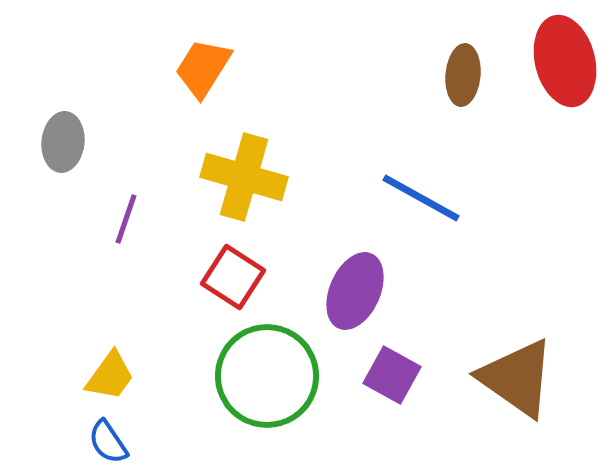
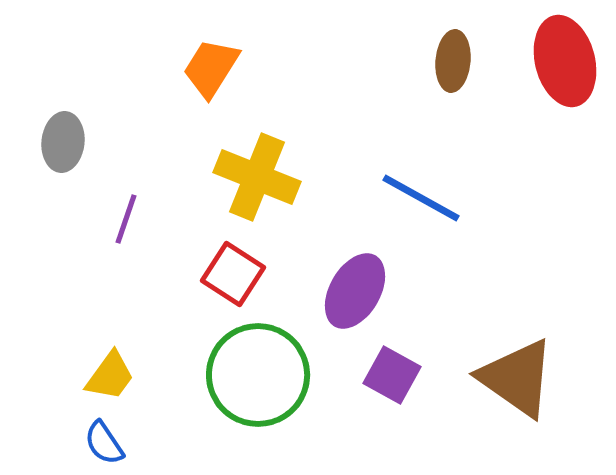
orange trapezoid: moved 8 px right
brown ellipse: moved 10 px left, 14 px up
yellow cross: moved 13 px right; rotated 6 degrees clockwise
red square: moved 3 px up
purple ellipse: rotated 6 degrees clockwise
green circle: moved 9 px left, 1 px up
blue semicircle: moved 4 px left, 1 px down
